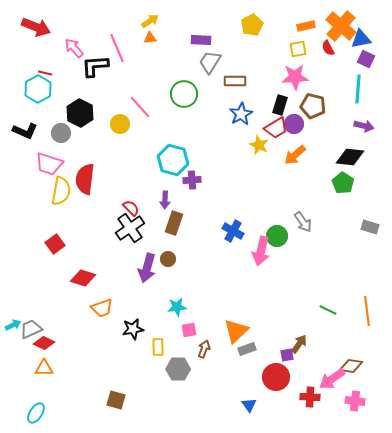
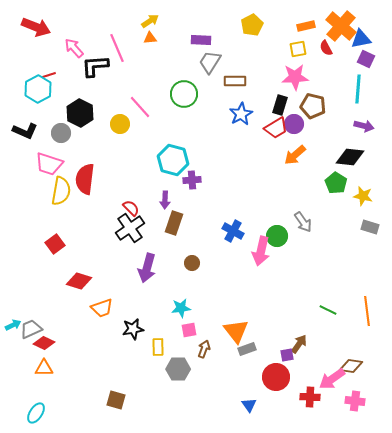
red semicircle at (328, 48): moved 2 px left
red line at (45, 73): moved 4 px right, 2 px down; rotated 32 degrees counterclockwise
yellow star at (259, 145): moved 104 px right, 51 px down; rotated 12 degrees counterclockwise
green pentagon at (343, 183): moved 7 px left
brown circle at (168, 259): moved 24 px right, 4 px down
red diamond at (83, 278): moved 4 px left, 3 px down
cyan star at (177, 307): moved 4 px right, 1 px down
orange triangle at (236, 331): rotated 24 degrees counterclockwise
